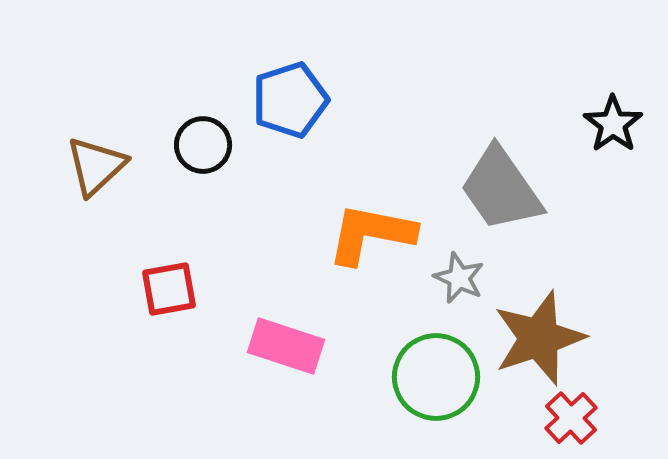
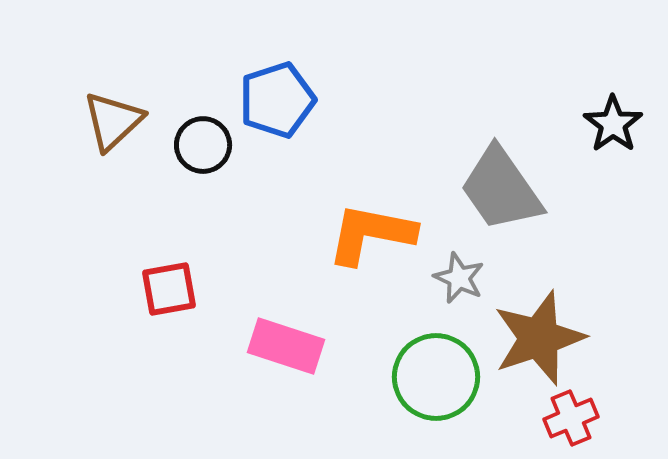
blue pentagon: moved 13 px left
brown triangle: moved 17 px right, 45 px up
red cross: rotated 20 degrees clockwise
